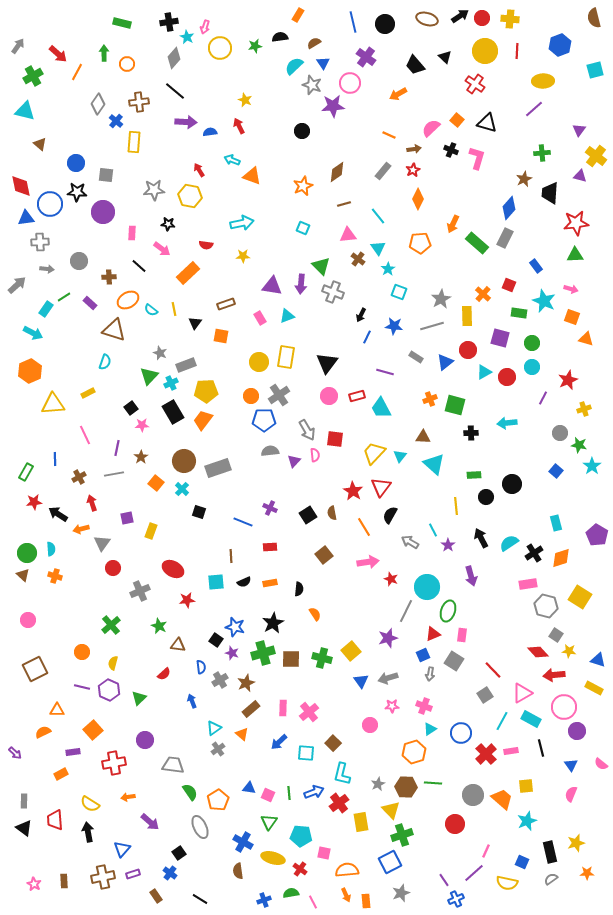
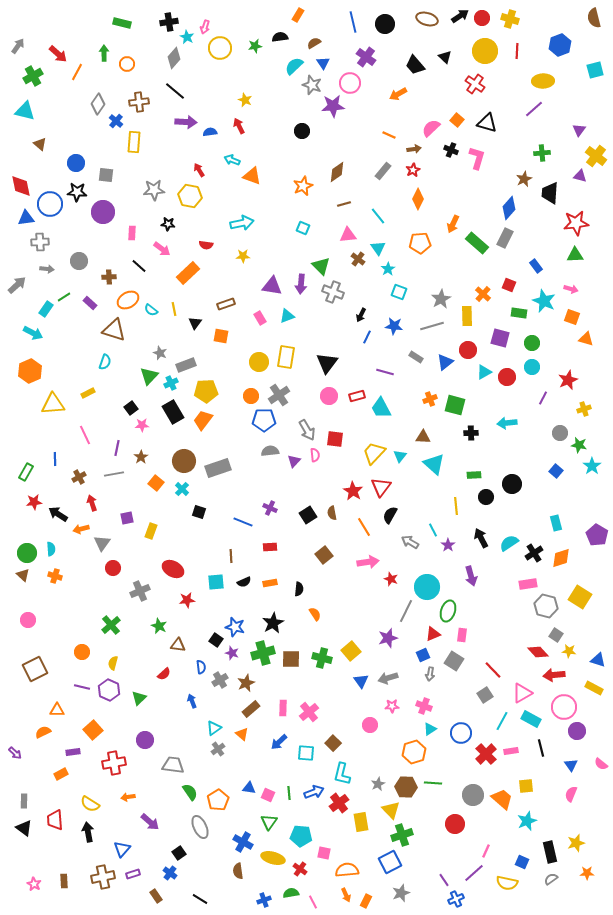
yellow cross at (510, 19): rotated 12 degrees clockwise
orange rectangle at (366, 901): rotated 32 degrees clockwise
